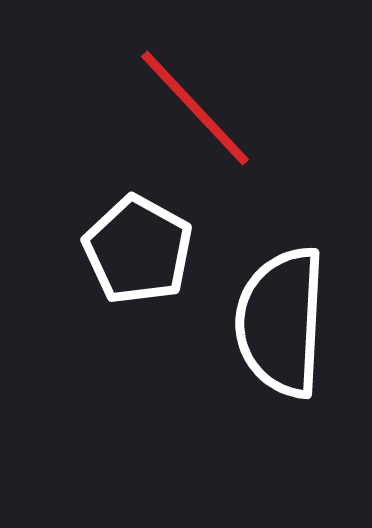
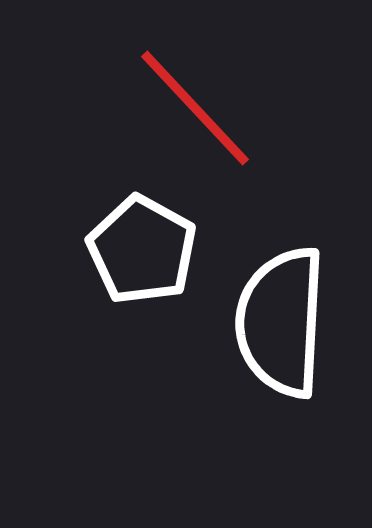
white pentagon: moved 4 px right
